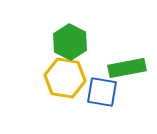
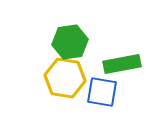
green hexagon: rotated 24 degrees clockwise
green rectangle: moved 5 px left, 4 px up
